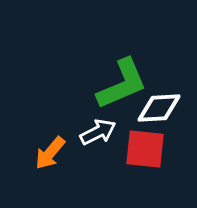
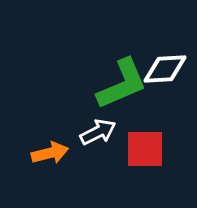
white diamond: moved 6 px right, 39 px up
red square: rotated 6 degrees counterclockwise
orange arrow: rotated 144 degrees counterclockwise
